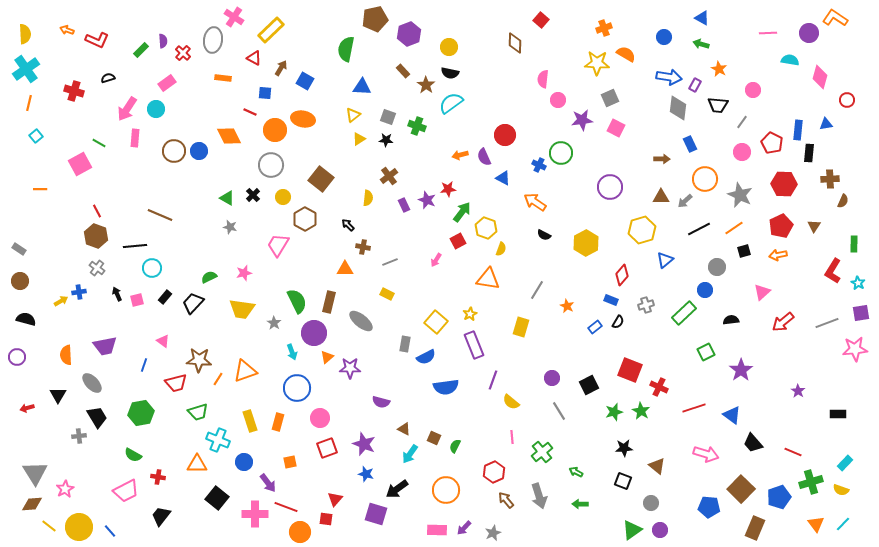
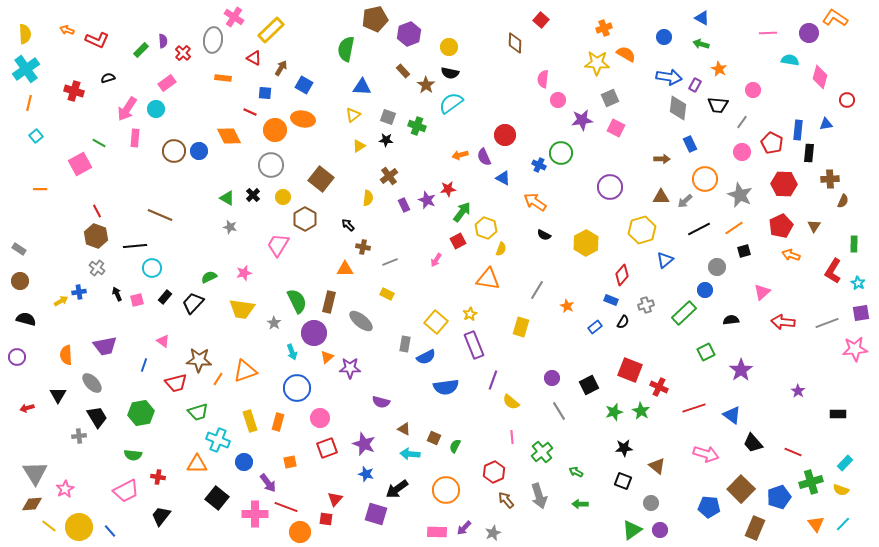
blue square at (305, 81): moved 1 px left, 4 px down
yellow triangle at (359, 139): moved 7 px down
orange arrow at (778, 255): moved 13 px right; rotated 30 degrees clockwise
black semicircle at (618, 322): moved 5 px right
red arrow at (783, 322): rotated 45 degrees clockwise
cyan arrow at (410, 454): rotated 60 degrees clockwise
green semicircle at (133, 455): rotated 24 degrees counterclockwise
pink rectangle at (437, 530): moved 2 px down
